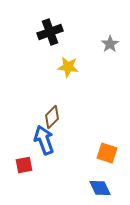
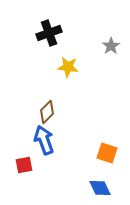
black cross: moved 1 px left, 1 px down
gray star: moved 1 px right, 2 px down
brown diamond: moved 5 px left, 5 px up
